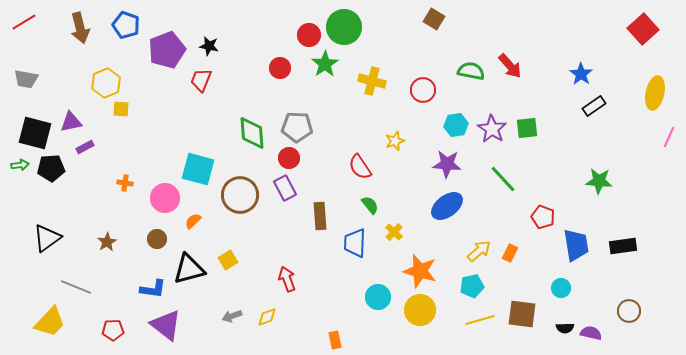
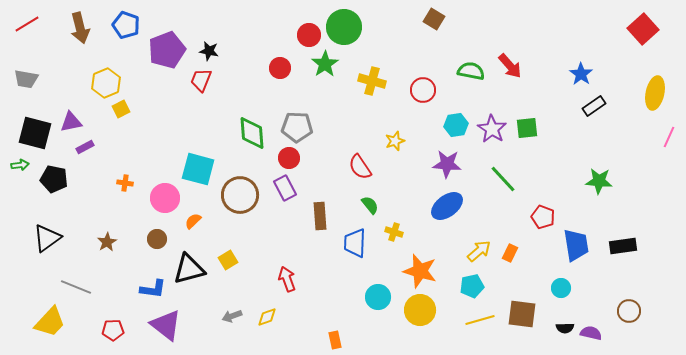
red line at (24, 22): moved 3 px right, 2 px down
black star at (209, 46): moved 5 px down
yellow square at (121, 109): rotated 30 degrees counterclockwise
black pentagon at (51, 168): moved 3 px right, 11 px down; rotated 16 degrees clockwise
yellow cross at (394, 232): rotated 24 degrees counterclockwise
